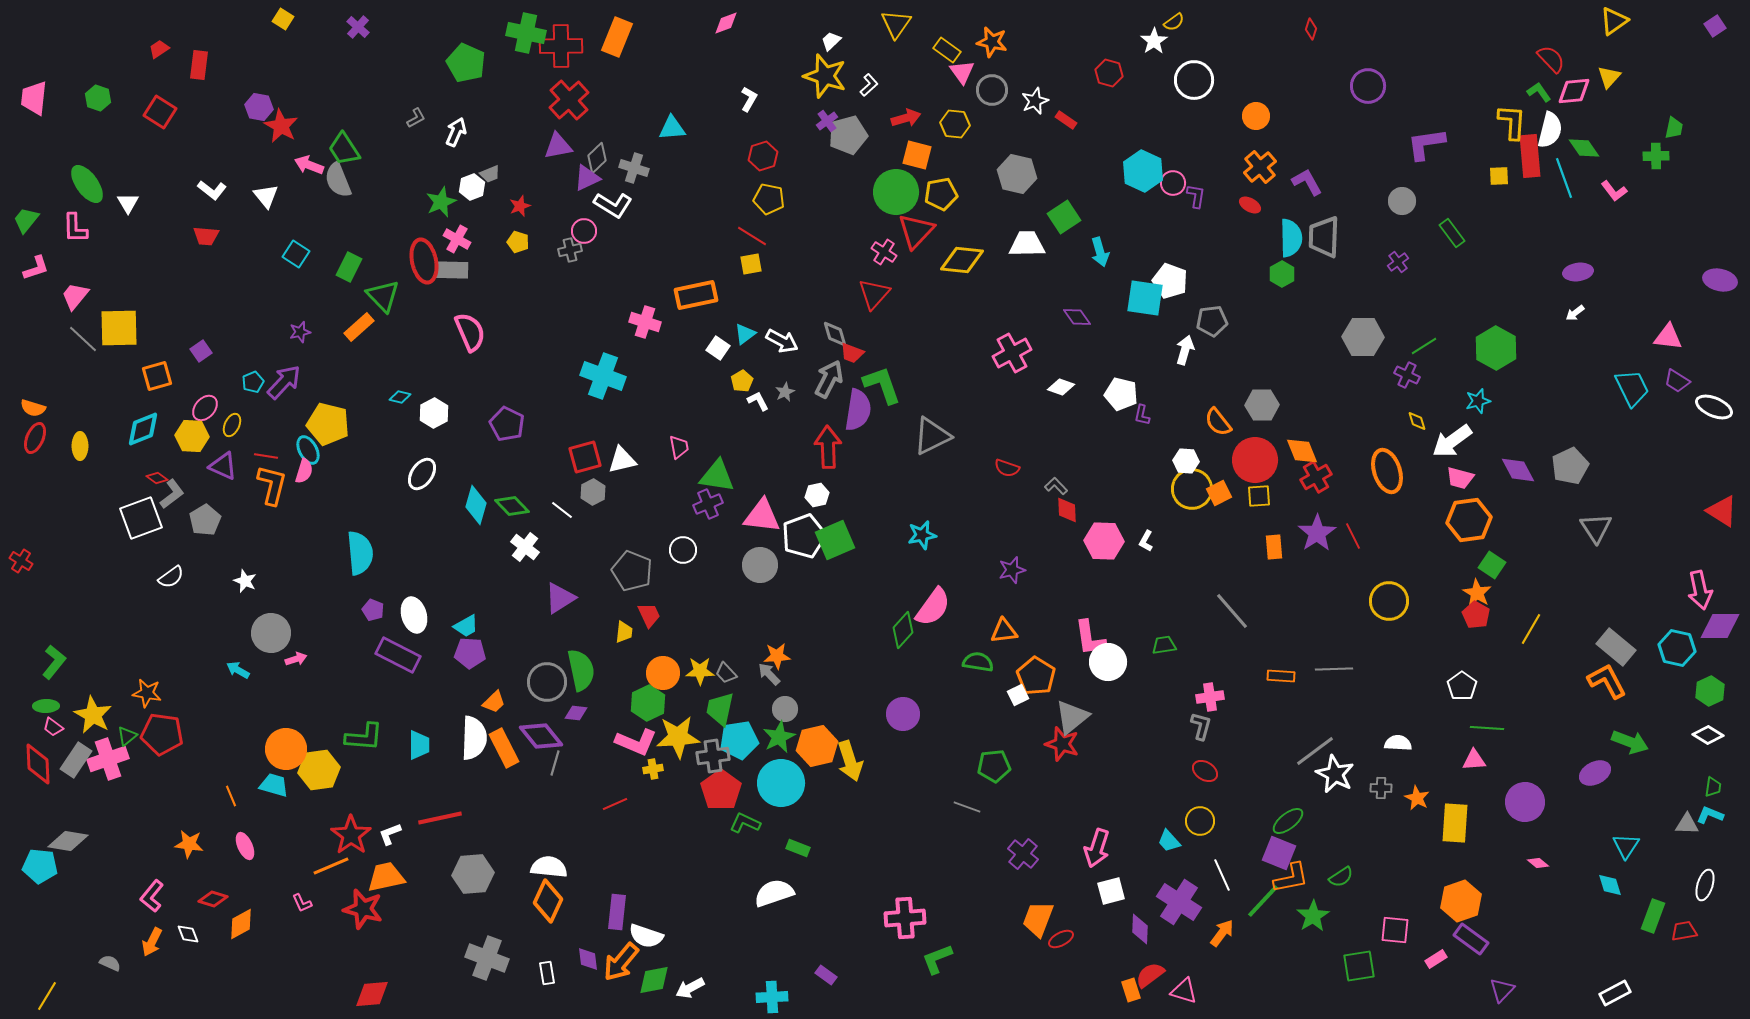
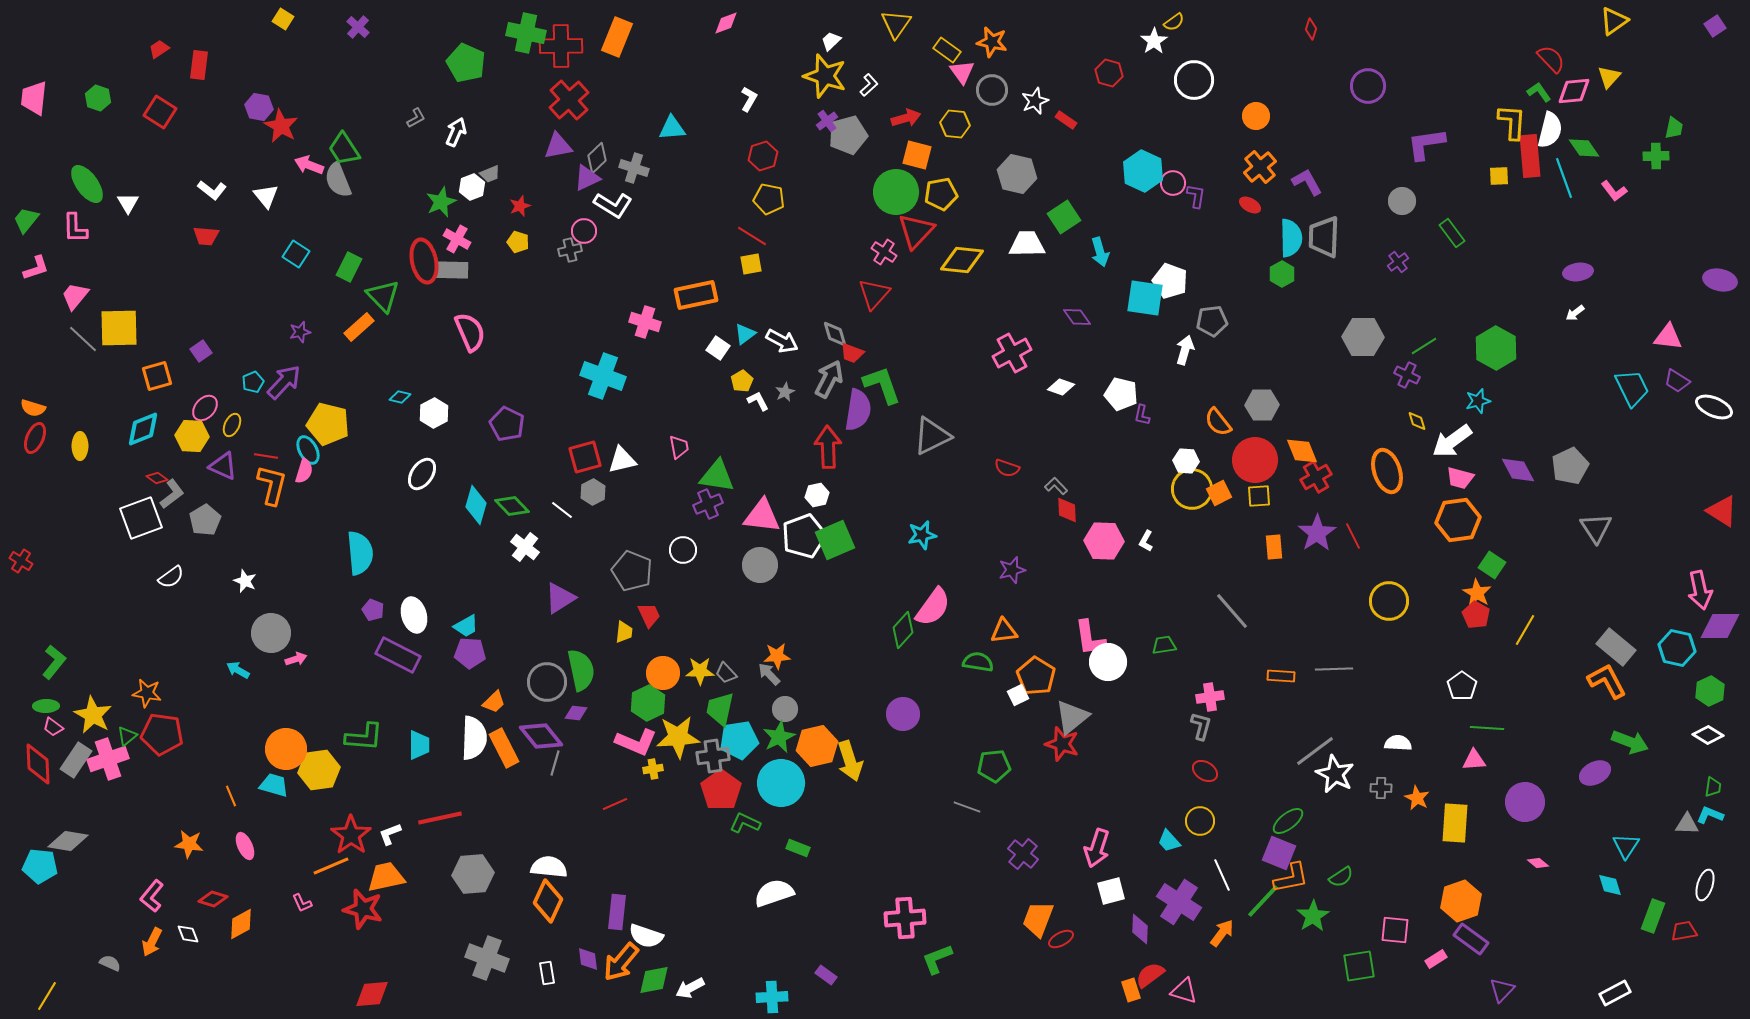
orange hexagon at (1469, 520): moved 11 px left
yellow line at (1531, 629): moved 6 px left, 1 px down
